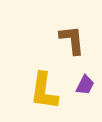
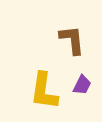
purple trapezoid: moved 3 px left
